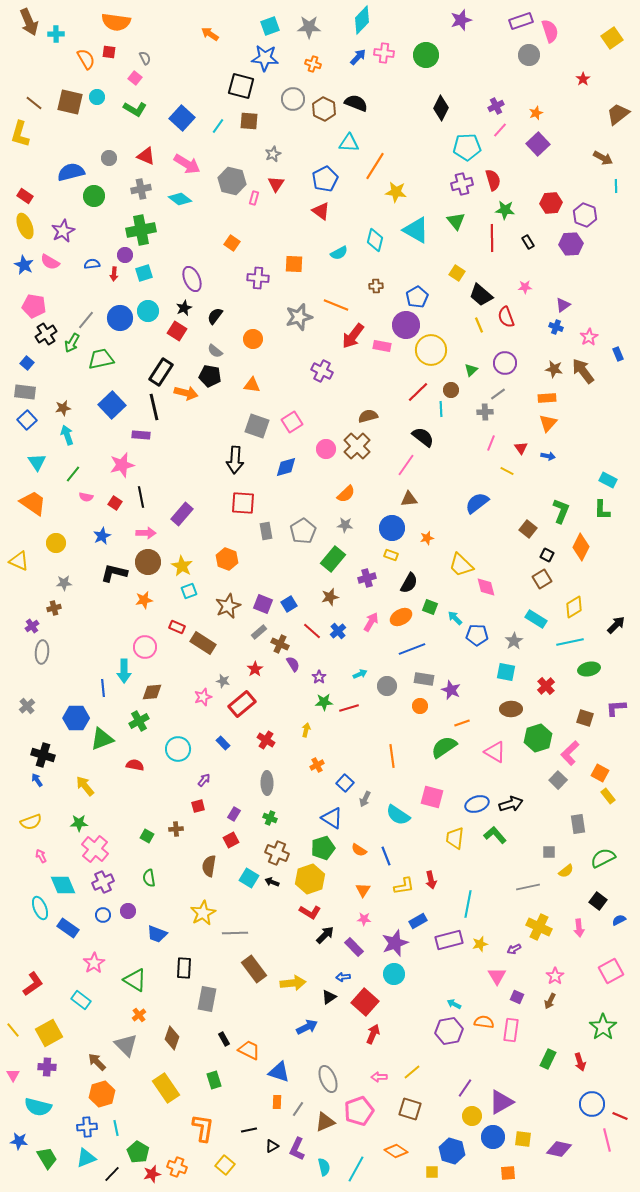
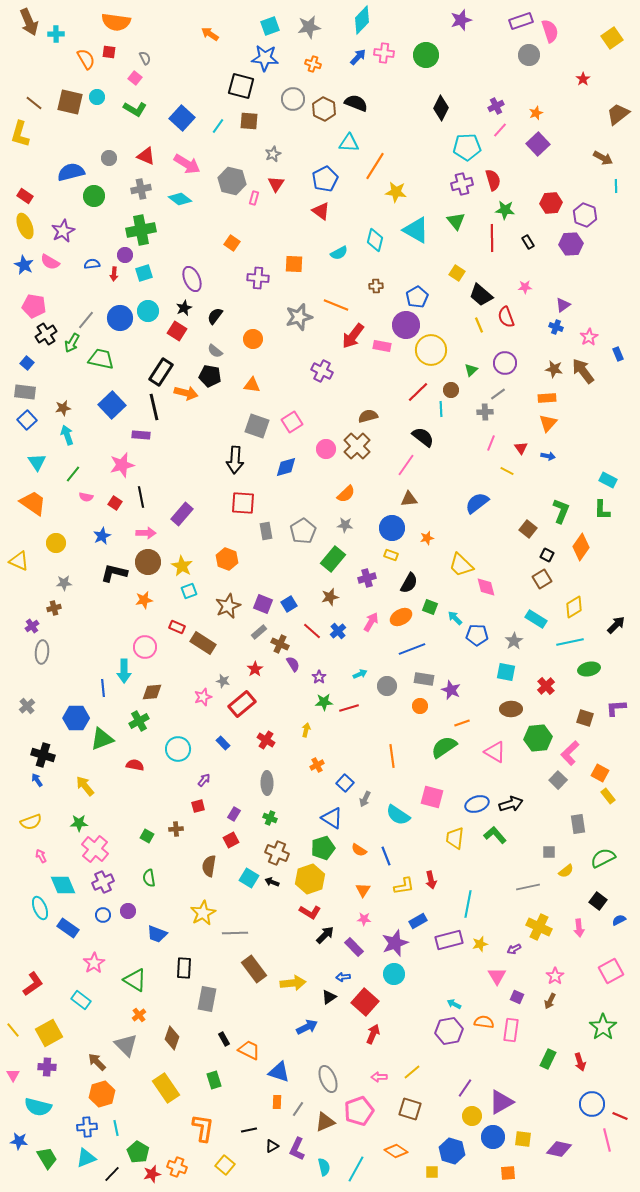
gray star at (309, 27): rotated 10 degrees counterclockwise
green trapezoid at (101, 359): rotated 24 degrees clockwise
orange diamond at (581, 547): rotated 8 degrees clockwise
green hexagon at (538, 738): rotated 12 degrees clockwise
